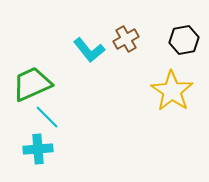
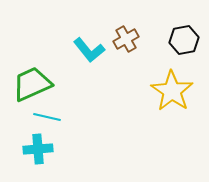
cyan line: rotated 32 degrees counterclockwise
